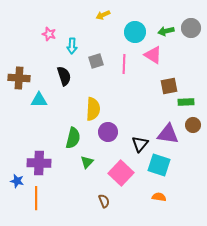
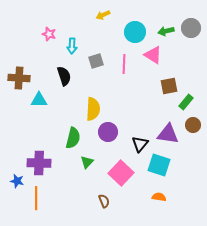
green rectangle: rotated 49 degrees counterclockwise
